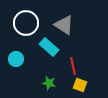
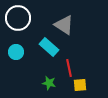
white circle: moved 8 px left, 5 px up
cyan circle: moved 7 px up
red line: moved 4 px left, 2 px down
yellow square: rotated 24 degrees counterclockwise
